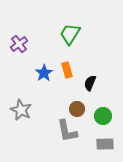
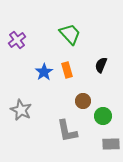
green trapezoid: rotated 105 degrees clockwise
purple cross: moved 2 px left, 4 px up
blue star: moved 1 px up
black semicircle: moved 11 px right, 18 px up
brown circle: moved 6 px right, 8 px up
gray rectangle: moved 6 px right
